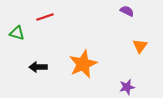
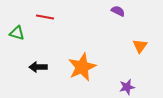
purple semicircle: moved 9 px left
red line: rotated 30 degrees clockwise
orange star: moved 1 px left, 3 px down
